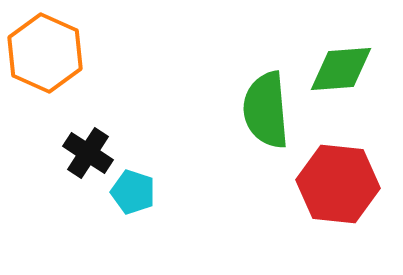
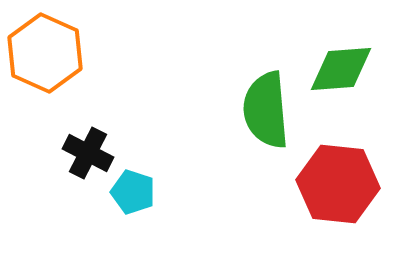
black cross: rotated 6 degrees counterclockwise
